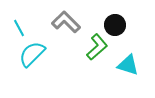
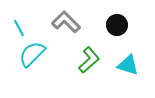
black circle: moved 2 px right
green L-shape: moved 8 px left, 13 px down
